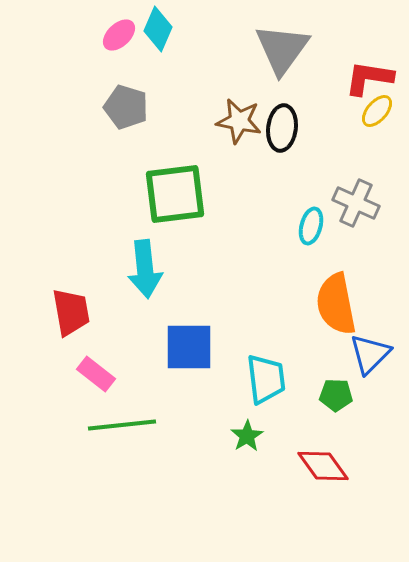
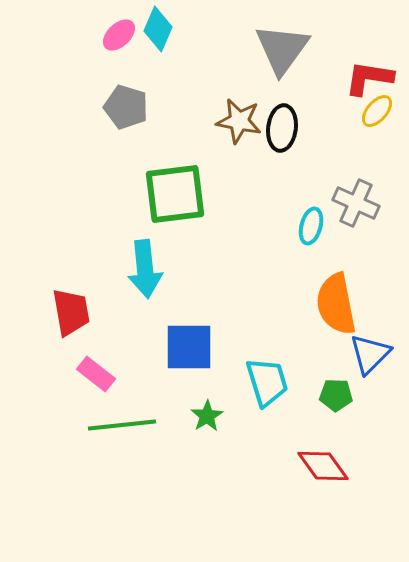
cyan trapezoid: moved 1 px right, 3 px down; rotated 10 degrees counterclockwise
green star: moved 40 px left, 20 px up
